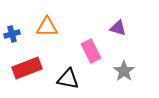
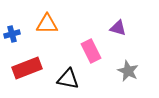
orange triangle: moved 3 px up
gray star: moved 4 px right; rotated 10 degrees counterclockwise
